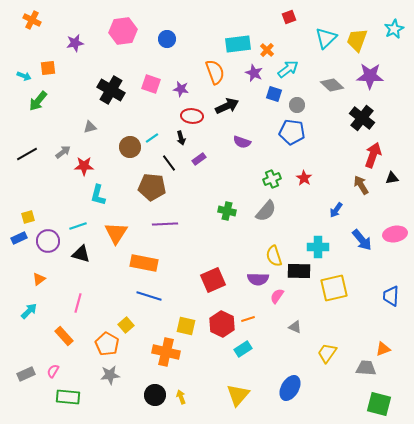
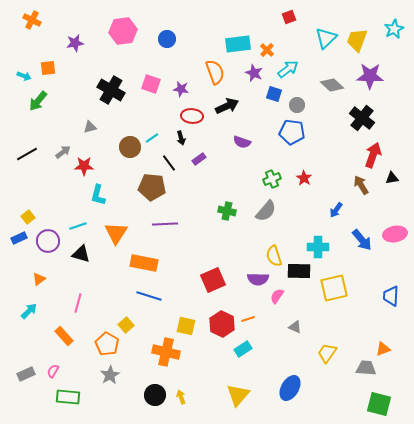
yellow square at (28, 217): rotated 24 degrees counterclockwise
gray star at (110, 375): rotated 24 degrees counterclockwise
